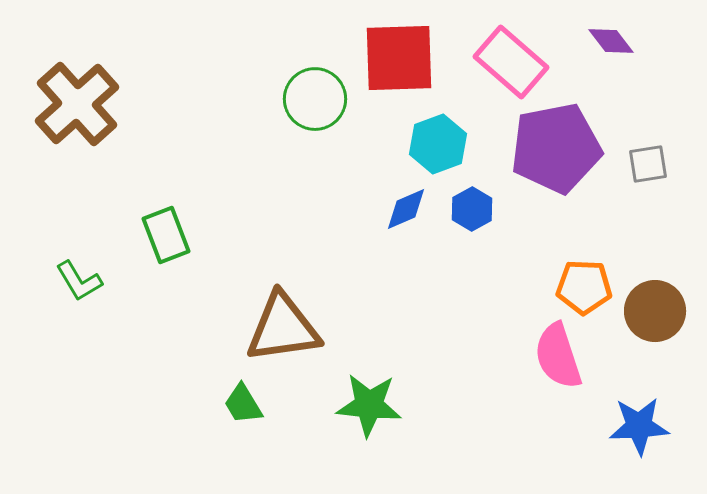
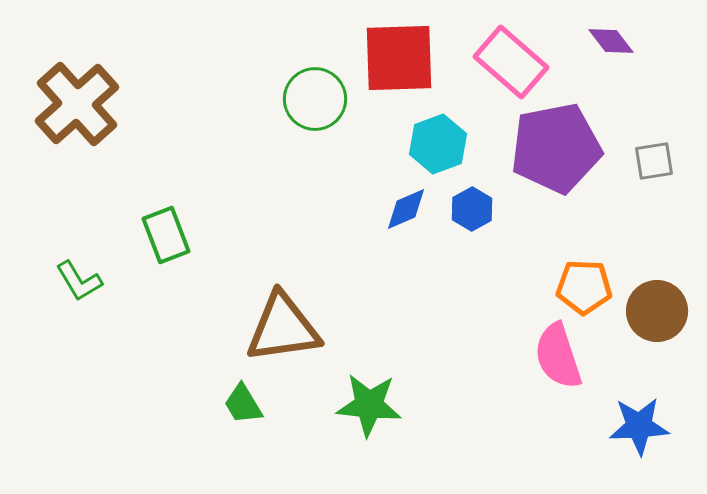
gray square: moved 6 px right, 3 px up
brown circle: moved 2 px right
